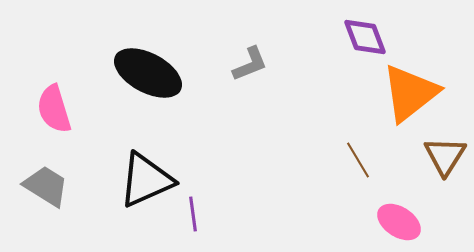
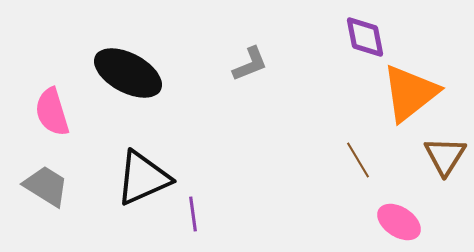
purple diamond: rotated 9 degrees clockwise
black ellipse: moved 20 px left
pink semicircle: moved 2 px left, 3 px down
black triangle: moved 3 px left, 2 px up
